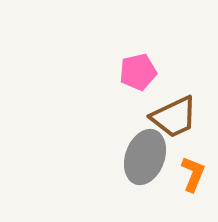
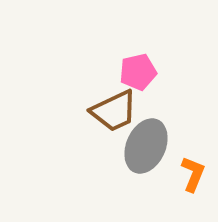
brown trapezoid: moved 60 px left, 6 px up
gray ellipse: moved 1 px right, 11 px up; rotated 4 degrees clockwise
